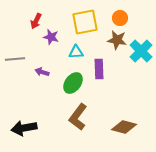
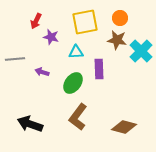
black arrow: moved 6 px right, 4 px up; rotated 30 degrees clockwise
